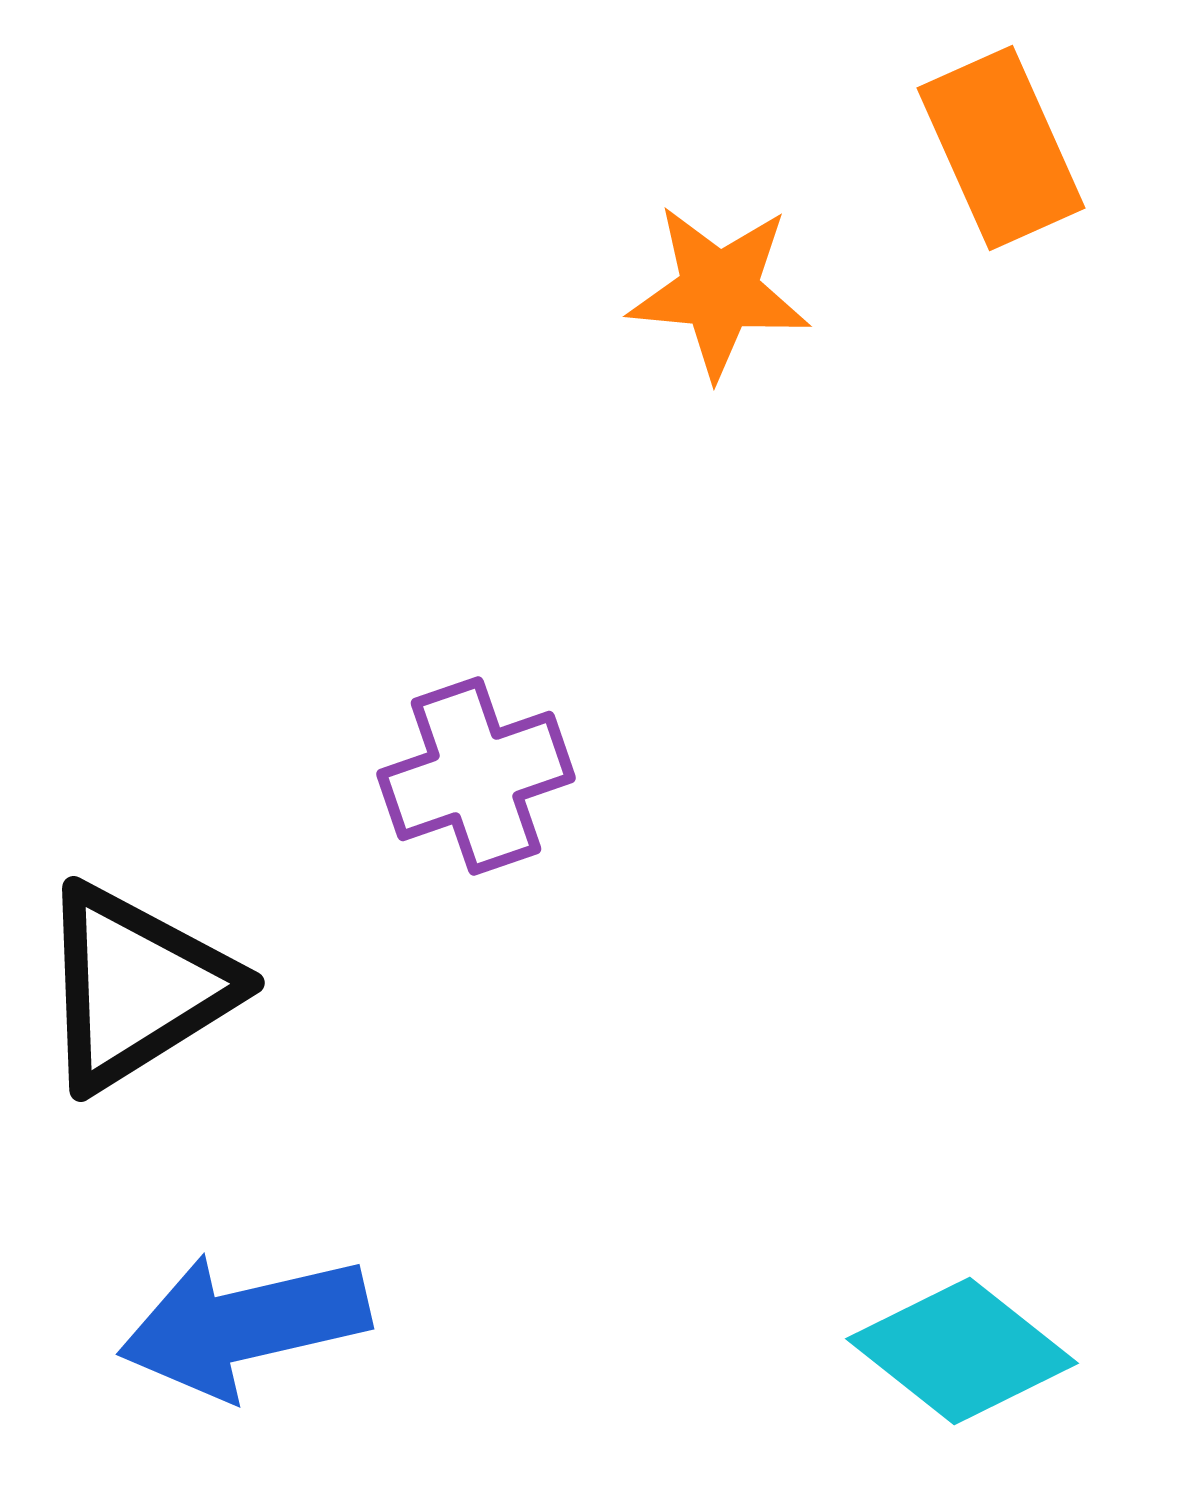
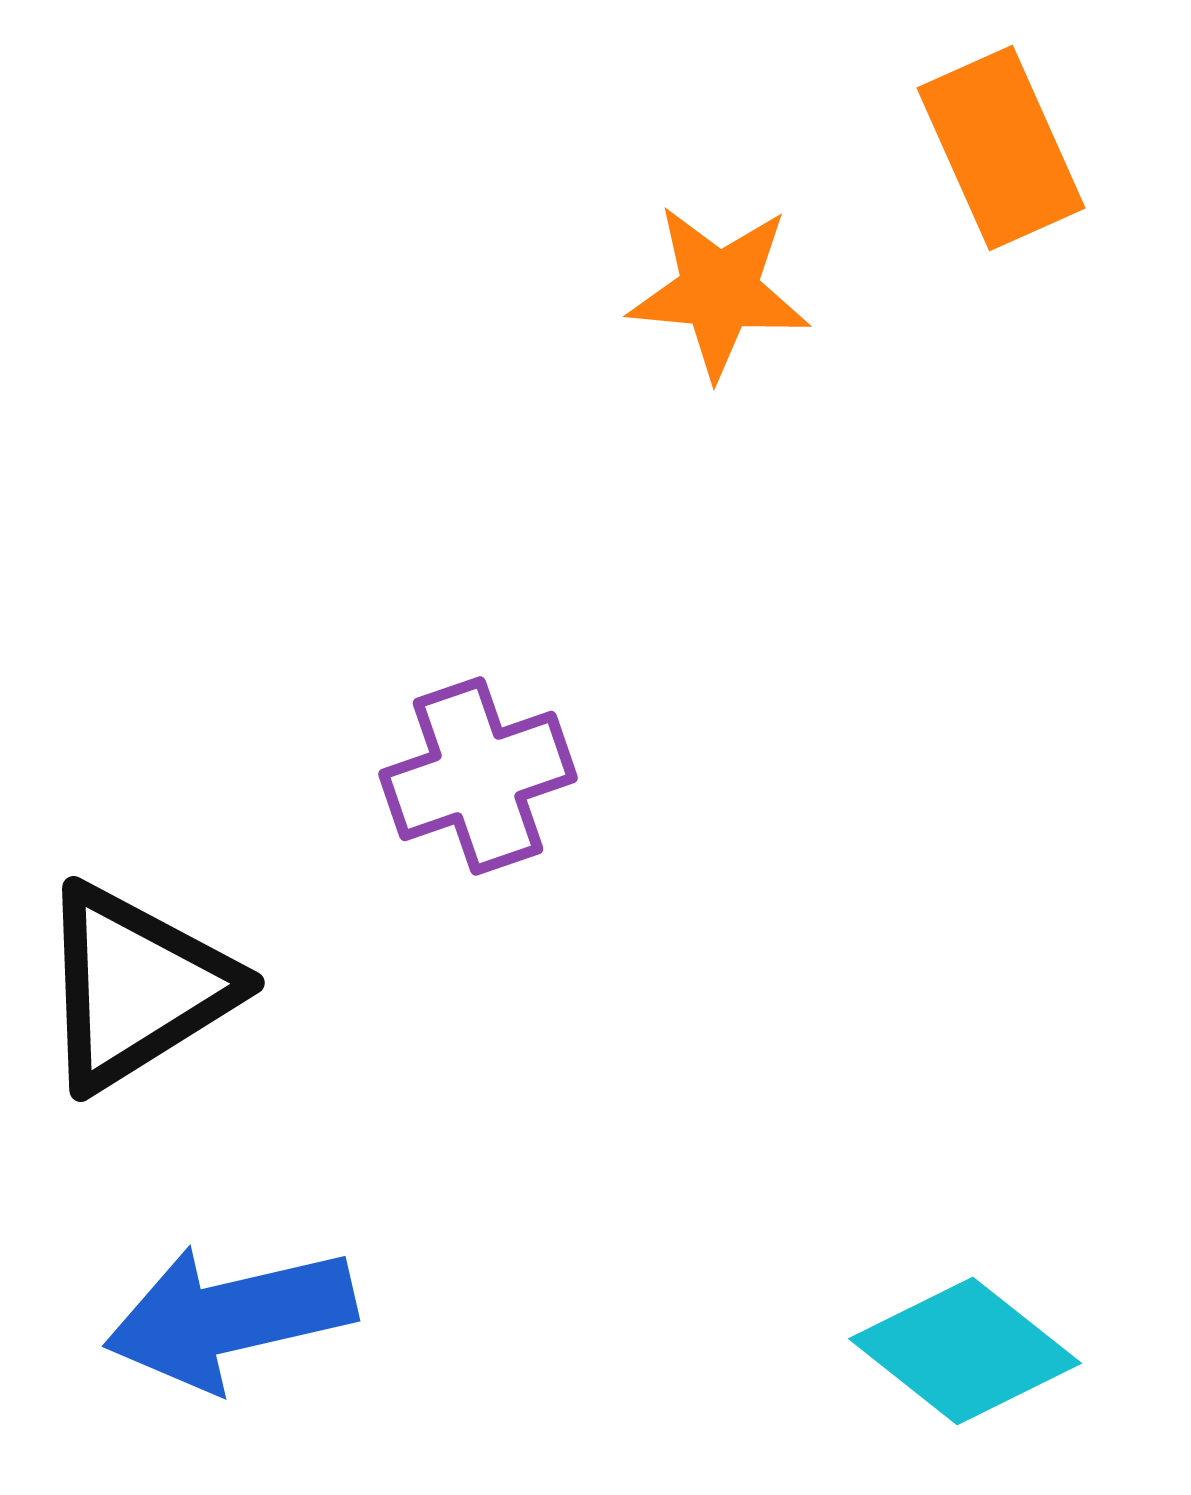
purple cross: moved 2 px right
blue arrow: moved 14 px left, 8 px up
cyan diamond: moved 3 px right
